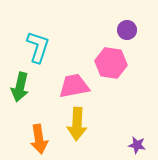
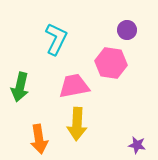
cyan L-shape: moved 18 px right, 8 px up; rotated 8 degrees clockwise
